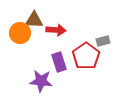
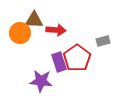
red pentagon: moved 9 px left, 2 px down
